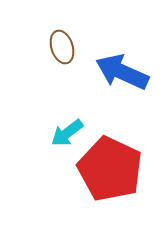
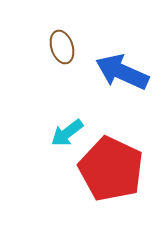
red pentagon: moved 1 px right
